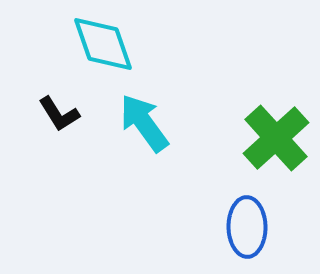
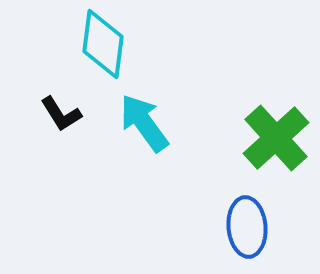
cyan diamond: rotated 26 degrees clockwise
black L-shape: moved 2 px right
blue ellipse: rotated 4 degrees counterclockwise
